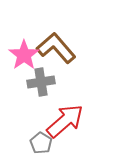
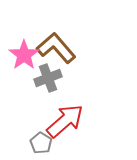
gray cross: moved 7 px right, 4 px up; rotated 12 degrees counterclockwise
